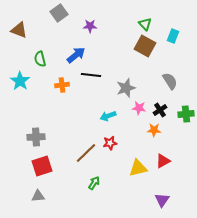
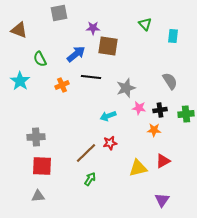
gray square: rotated 24 degrees clockwise
purple star: moved 3 px right, 2 px down
cyan rectangle: rotated 16 degrees counterclockwise
brown square: moved 37 px left; rotated 20 degrees counterclockwise
blue arrow: moved 1 px up
green semicircle: rotated 14 degrees counterclockwise
black line: moved 2 px down
orange cross: rotated 16 degrees counterclockwise
black cross: rotated 24 degrees clockwise
red square: rotated 20 degrees clockwise
green arrow: moved 4 px left, 4 px up
